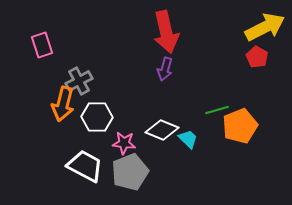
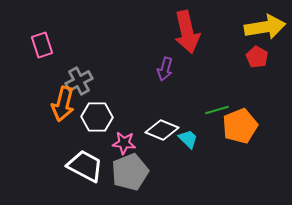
yellow arrow: rotated 18 degrees clockwise
red arrow: moved 21 px right
